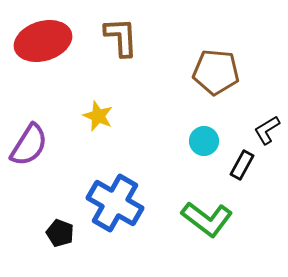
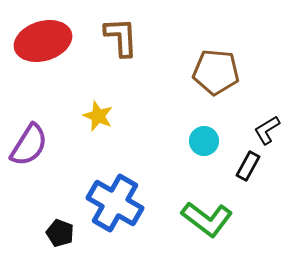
black rectangle: moved 6 px right, 1 px down
